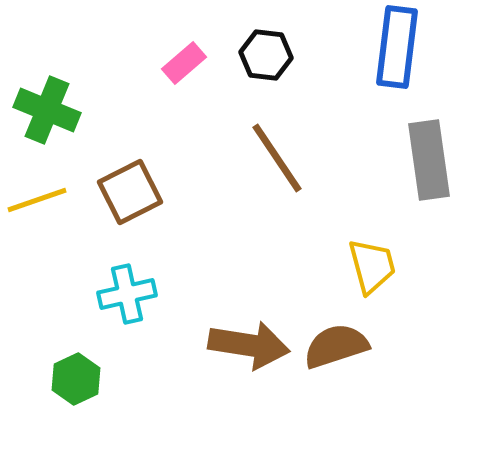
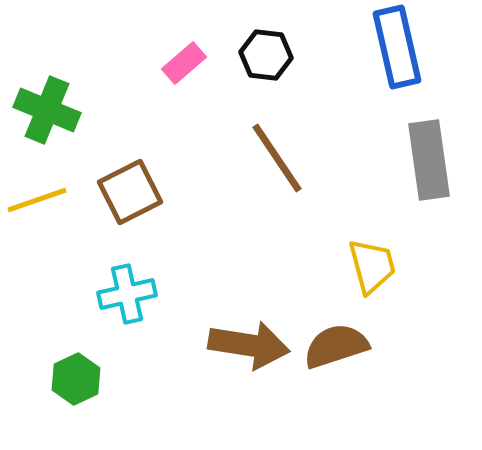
blue rectangle: rotated 20 degrees counterclockwise
